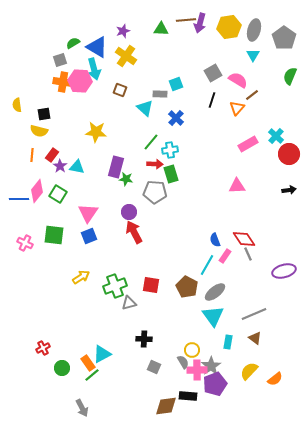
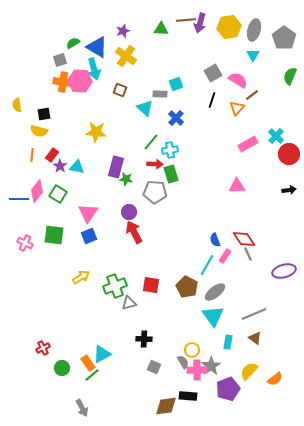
purple pentagon at (215, 384): moved 13 px right, 5 px down
